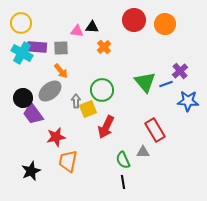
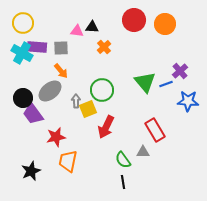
yellow circle: moved 2 px right
green semicircle: rotated 12 degrees counterclockwise
